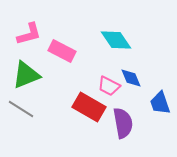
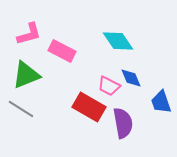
cyan diamond: moved 2 px right, 1 px down
blue trapezoid: moved 1 px right, 1 px up
